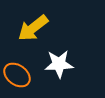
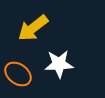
orange ellipse: moved 1 px right, 1 px up
